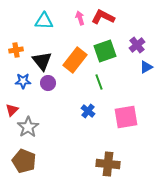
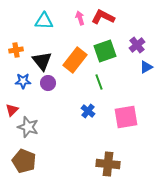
gray star: rotated 20 degrees counterclockwise
